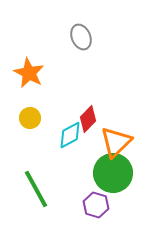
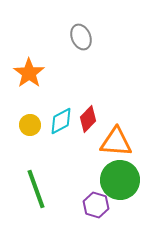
orange star: rotated 8 degrees clockwise
yellow circle: moved 7 px down
cyan diamond: moved 9 px left, 14 px up
orange triangle: rotated 48 degrees clockwise
green circle: moved 7 px right, 7 px down
green line: rotated 9 degrees clockwise
